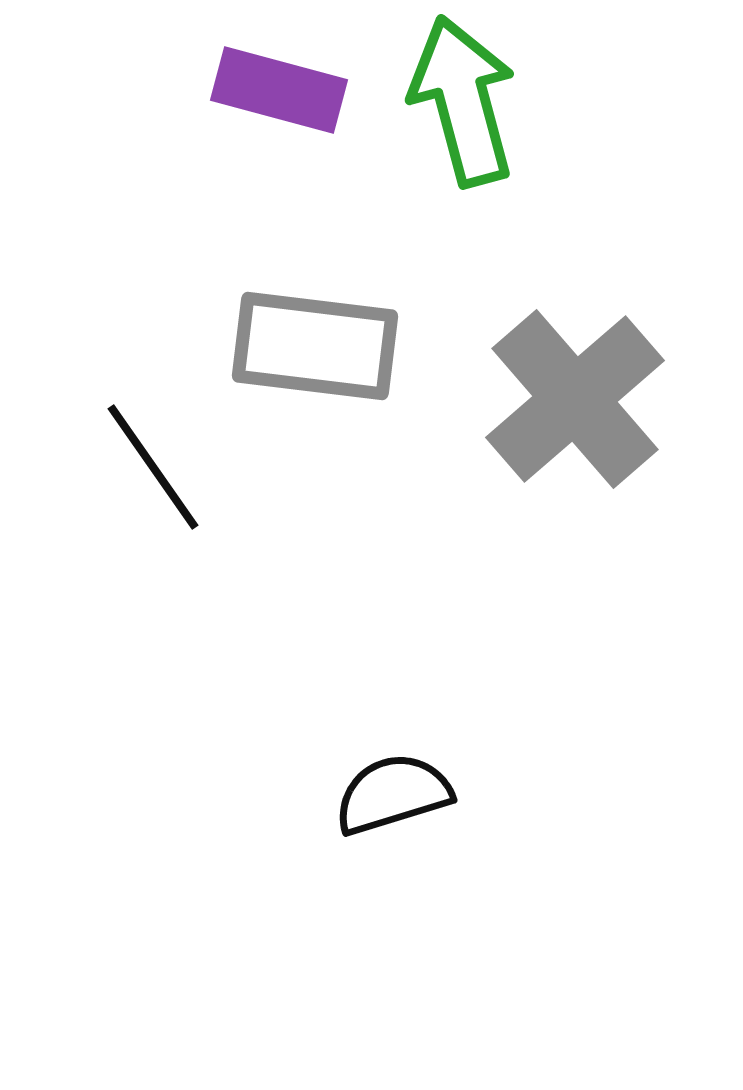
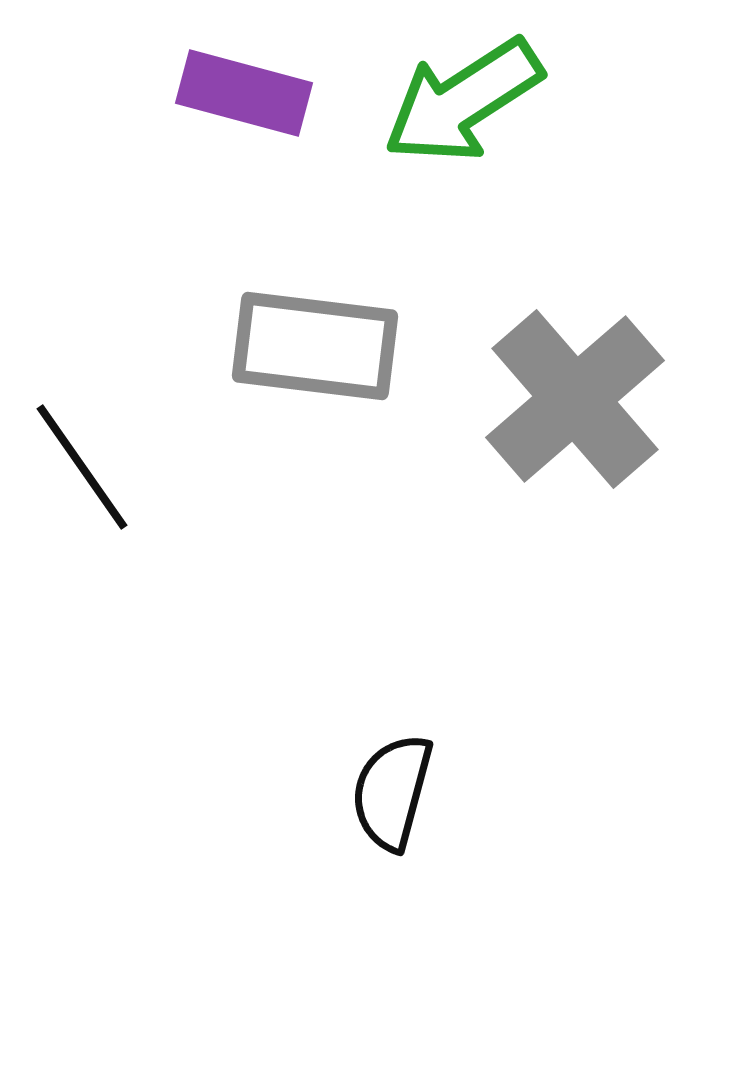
purple rectangle: moved 35 px left, 3 px down
green arrow: rotated 108 degrees counterclockwise
black line: moved 71 px left
black semicircle: moved 1 px left, 2 px up; rotated 58 degrees counterclockwise
